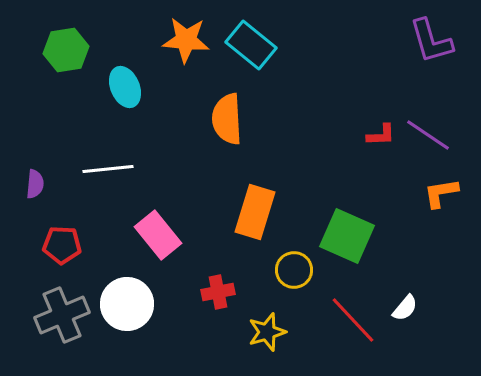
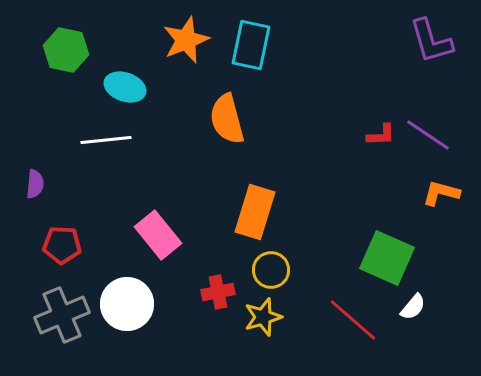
orange star: rotated 27 degrees counterclockwise
cyan rectangle: rotated 63 degrees clockwise
green hexagon: rotated 21 degrees clockwise
cyan ellipse: rotated 48 degrees counterclockwise
orange semicircle: rotated 12 degrees counterclockwise
white line: moved 2 px left, 29 px up
orange L-shape: rotated 24 degrees clockwise
green square: moved 40 px right, 22 px down
yellow circle: moved 23 px left
white semicircle: moved 8 px right, 1 px up
red line: rotated 6 degrees counterclockwise
yellow star: moved 4 px left, 15 px up
